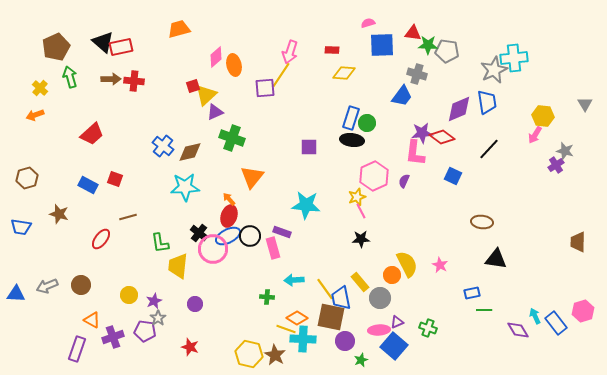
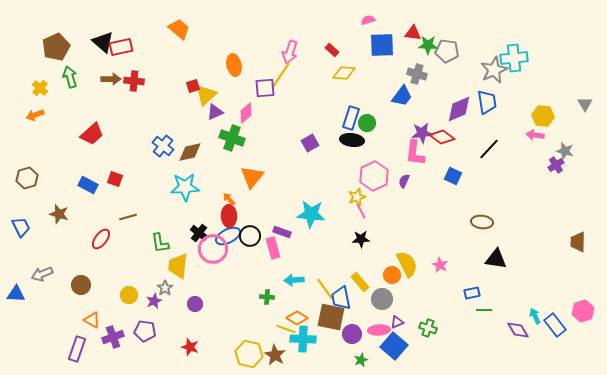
pink semicircle at (368, 23): moved 3 px up
orange trapezoid at (179, 29): rotated 55 degrees clockwise
red rectangle at (332, 50): rotated 40 degrees clockwise
pink diamond at (216, 57): moved 30 px right, 56 px down
pink arrow at (535, 135): rotated 66 degrees clockwise
purple square at (309, 147): moved 1 px right, 4 px up; rotated 30 degrees counterclockwise
cyan star at (306, 205): moved 5 px right, 9 px down
red ellipse at (229, 216): rotated 20 degrees counterclockwise
blue trapezoid at (21, 227): rotated 125 degrees counterclockwise
gray arrow at (47, 286): moved 5 px left, 12 px up
gray circle at (380, 298): moved 2 px right, 1 px down
gray star at (158, 318): moved 7 px right, 30 px up
blue rectangle at (556, 323): moved 1 px left, 2 px down
purple circle at (345, 341): moved 7 px right, 7 px up
